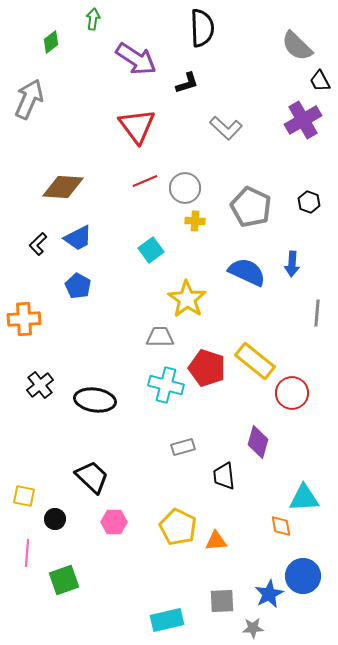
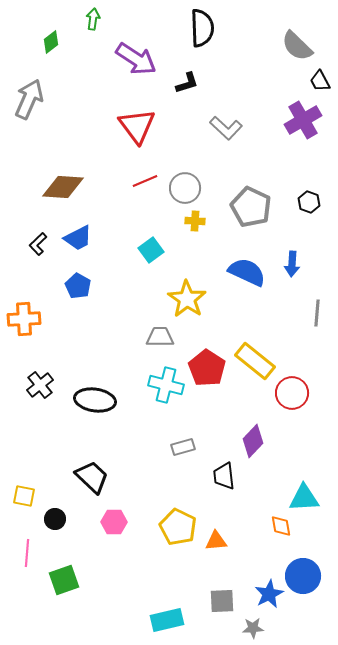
red pentagon at (207, 368): rotated 15 degrees clockwise
purple diamond at (258, 442): moved 5 px left, 1 px up; rotated 28 degrees clockwise
